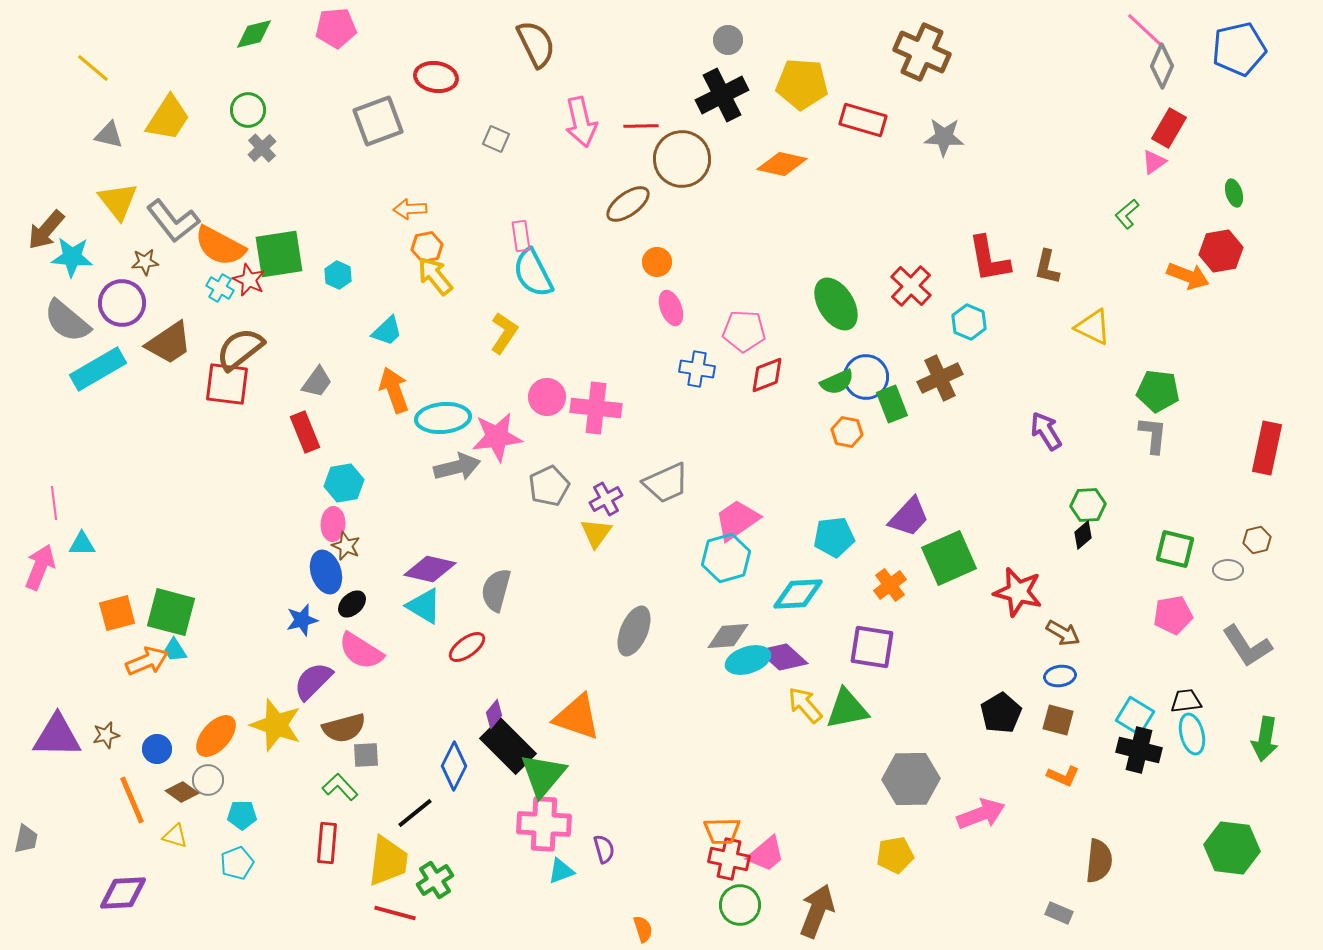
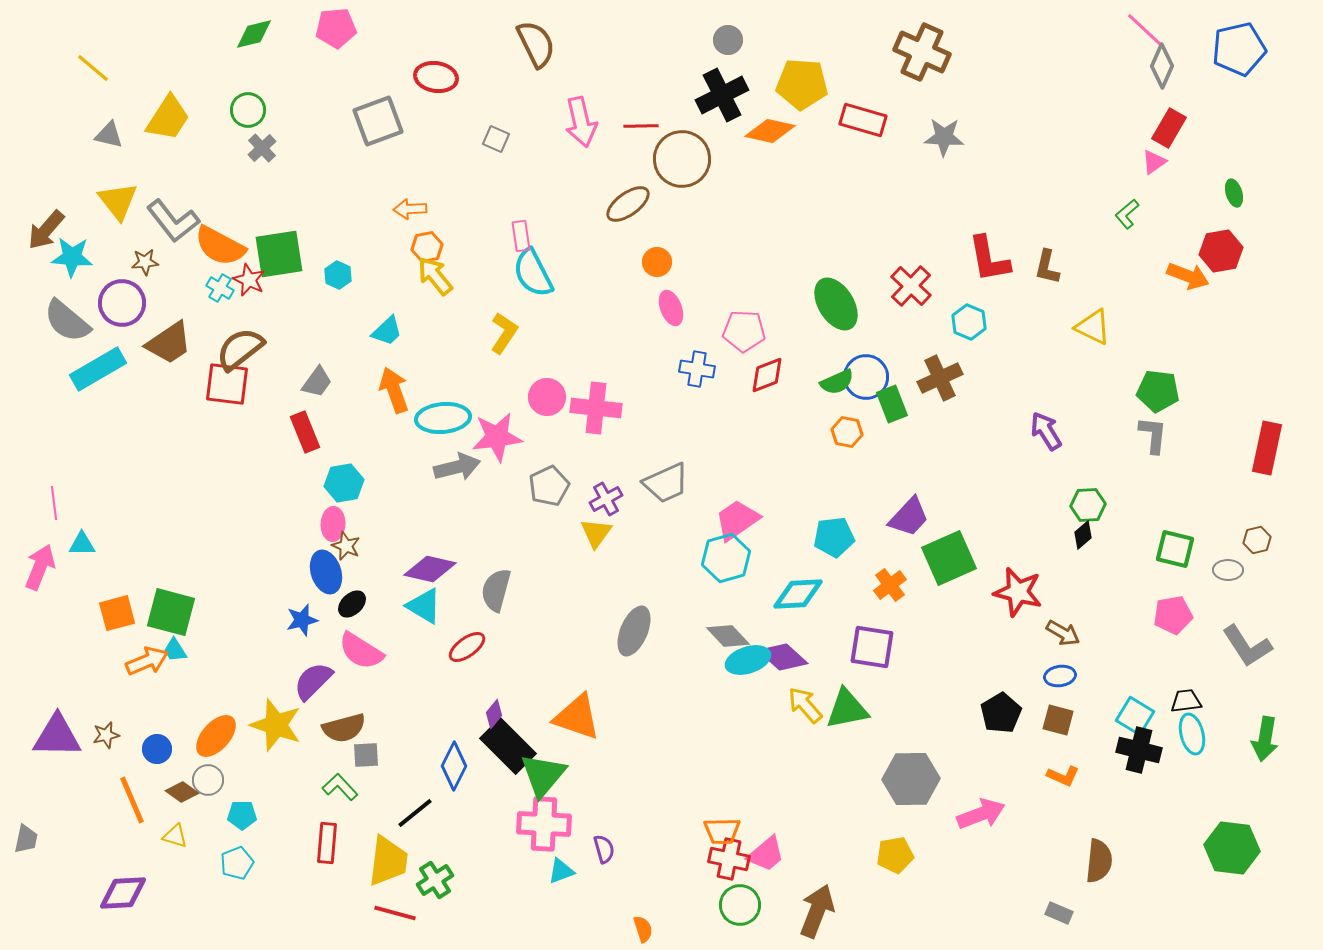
orange diamond at (782, 164): moved 12 px left, 33 px up
gray diamond at (728, 636): rotated 51 degrees clockwise
